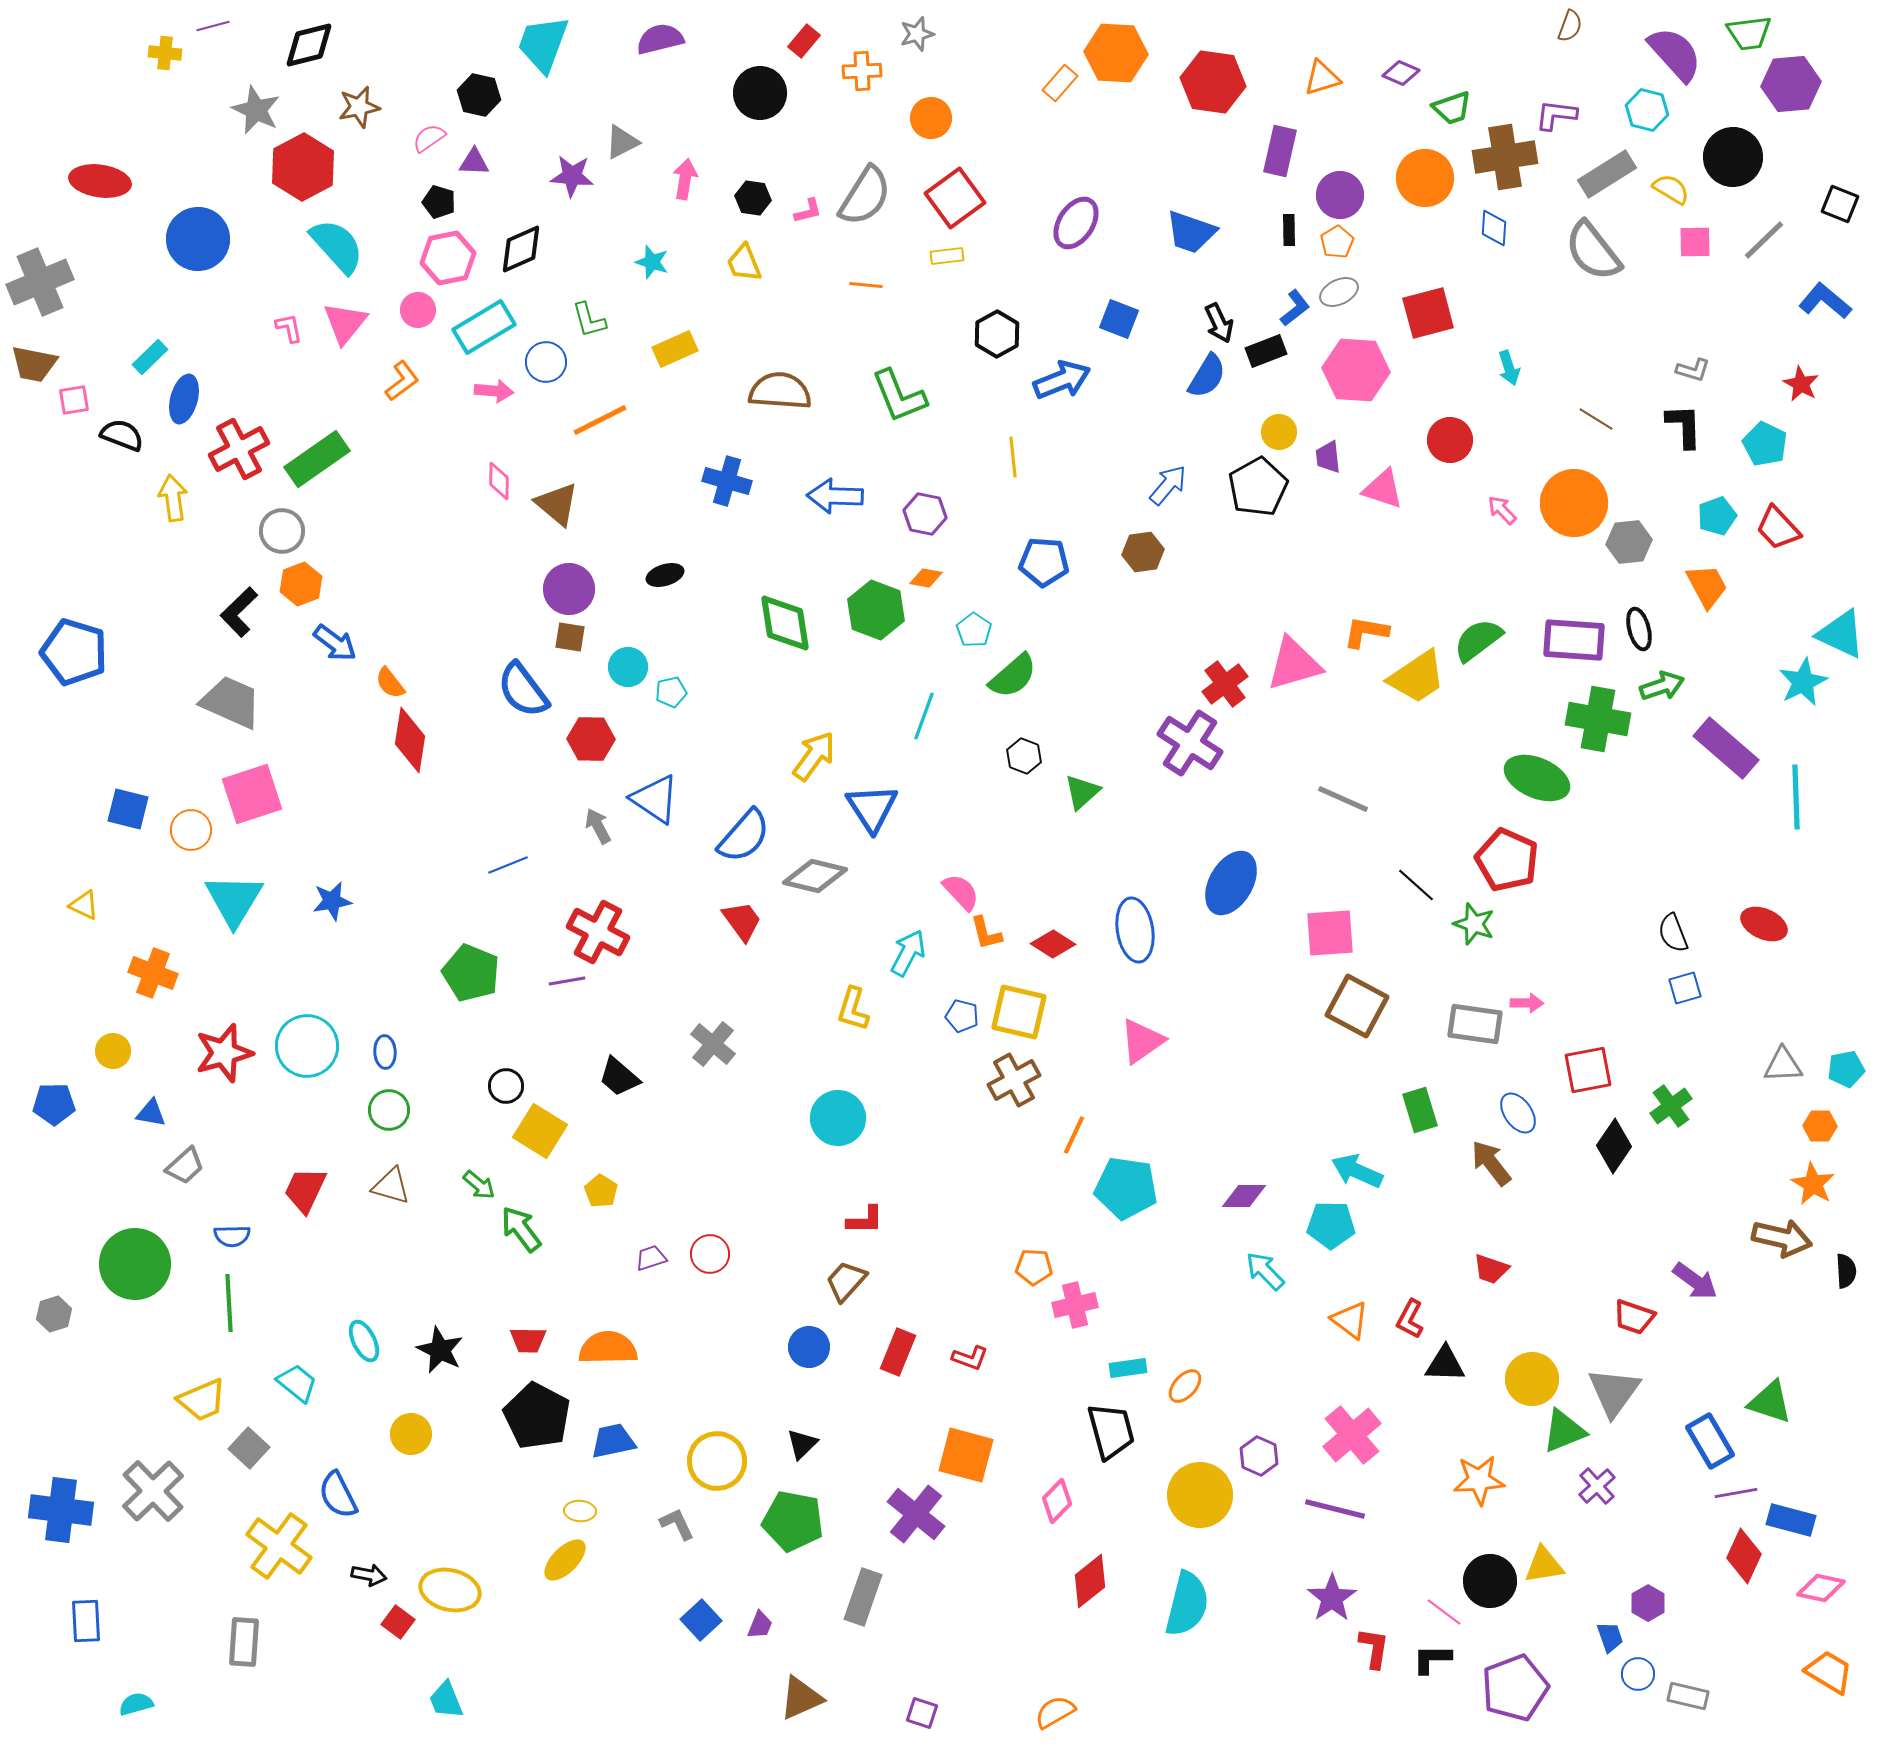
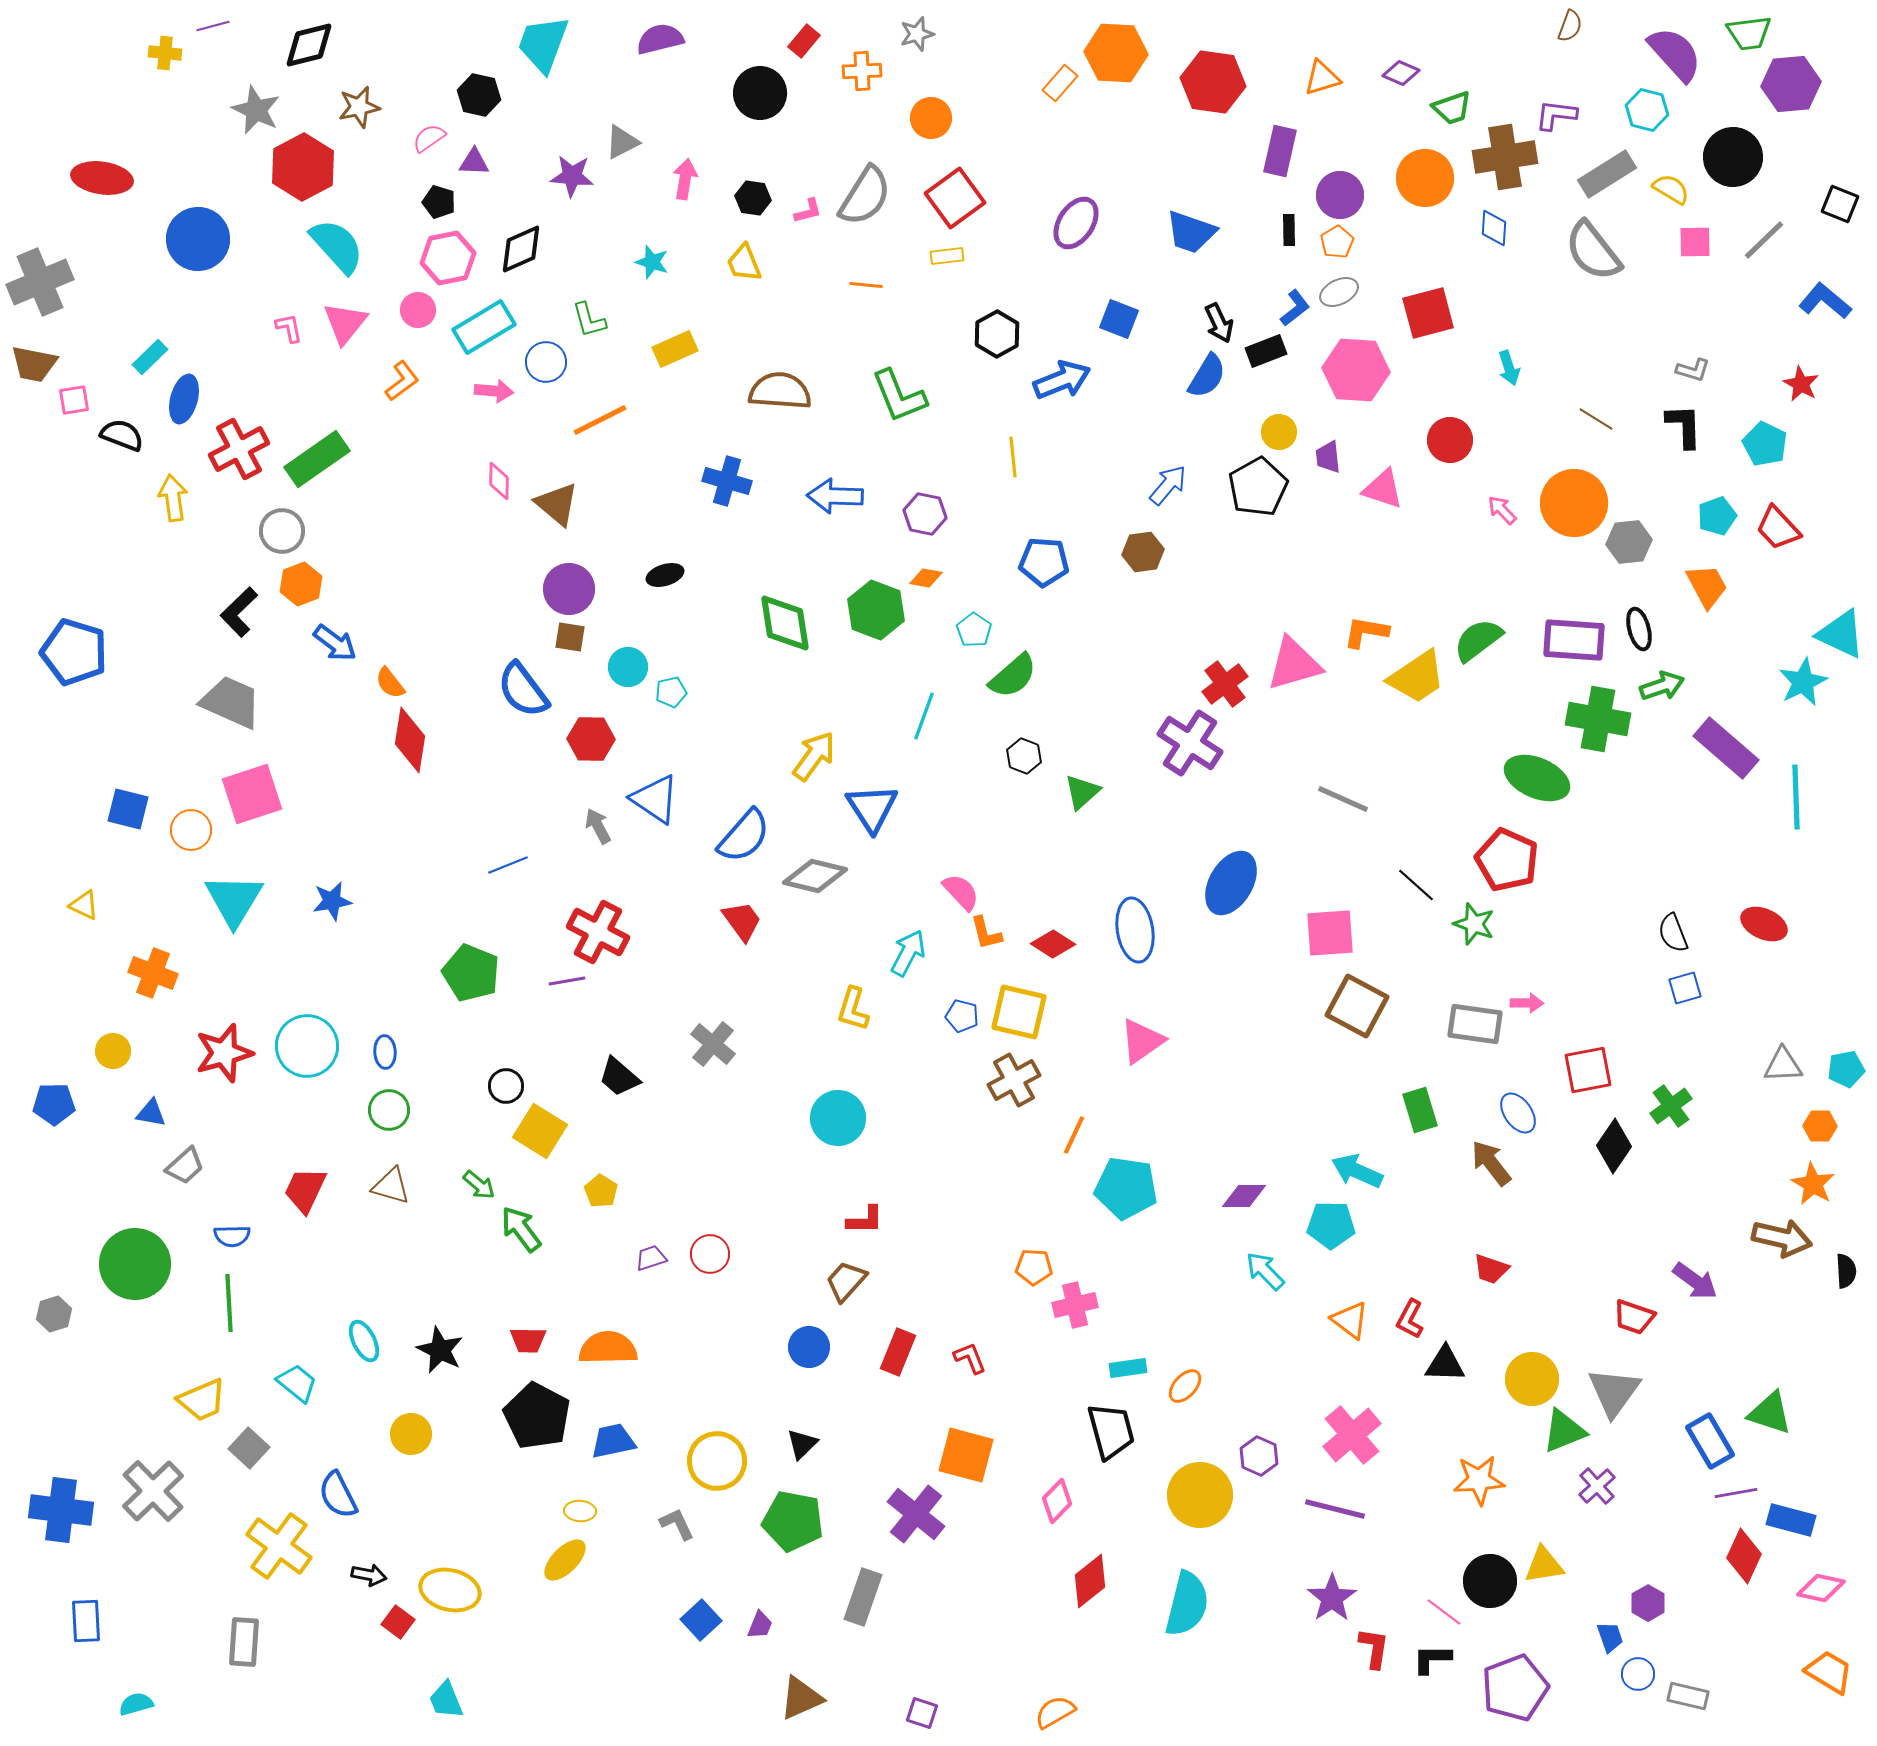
red ellipse at (100, 181): moved 2 px right, 3 px up
red L-shape at (970, 1358): rotated 132 degrees counterclockwise
green triangle at (1770, 1402): moved 11 px down
